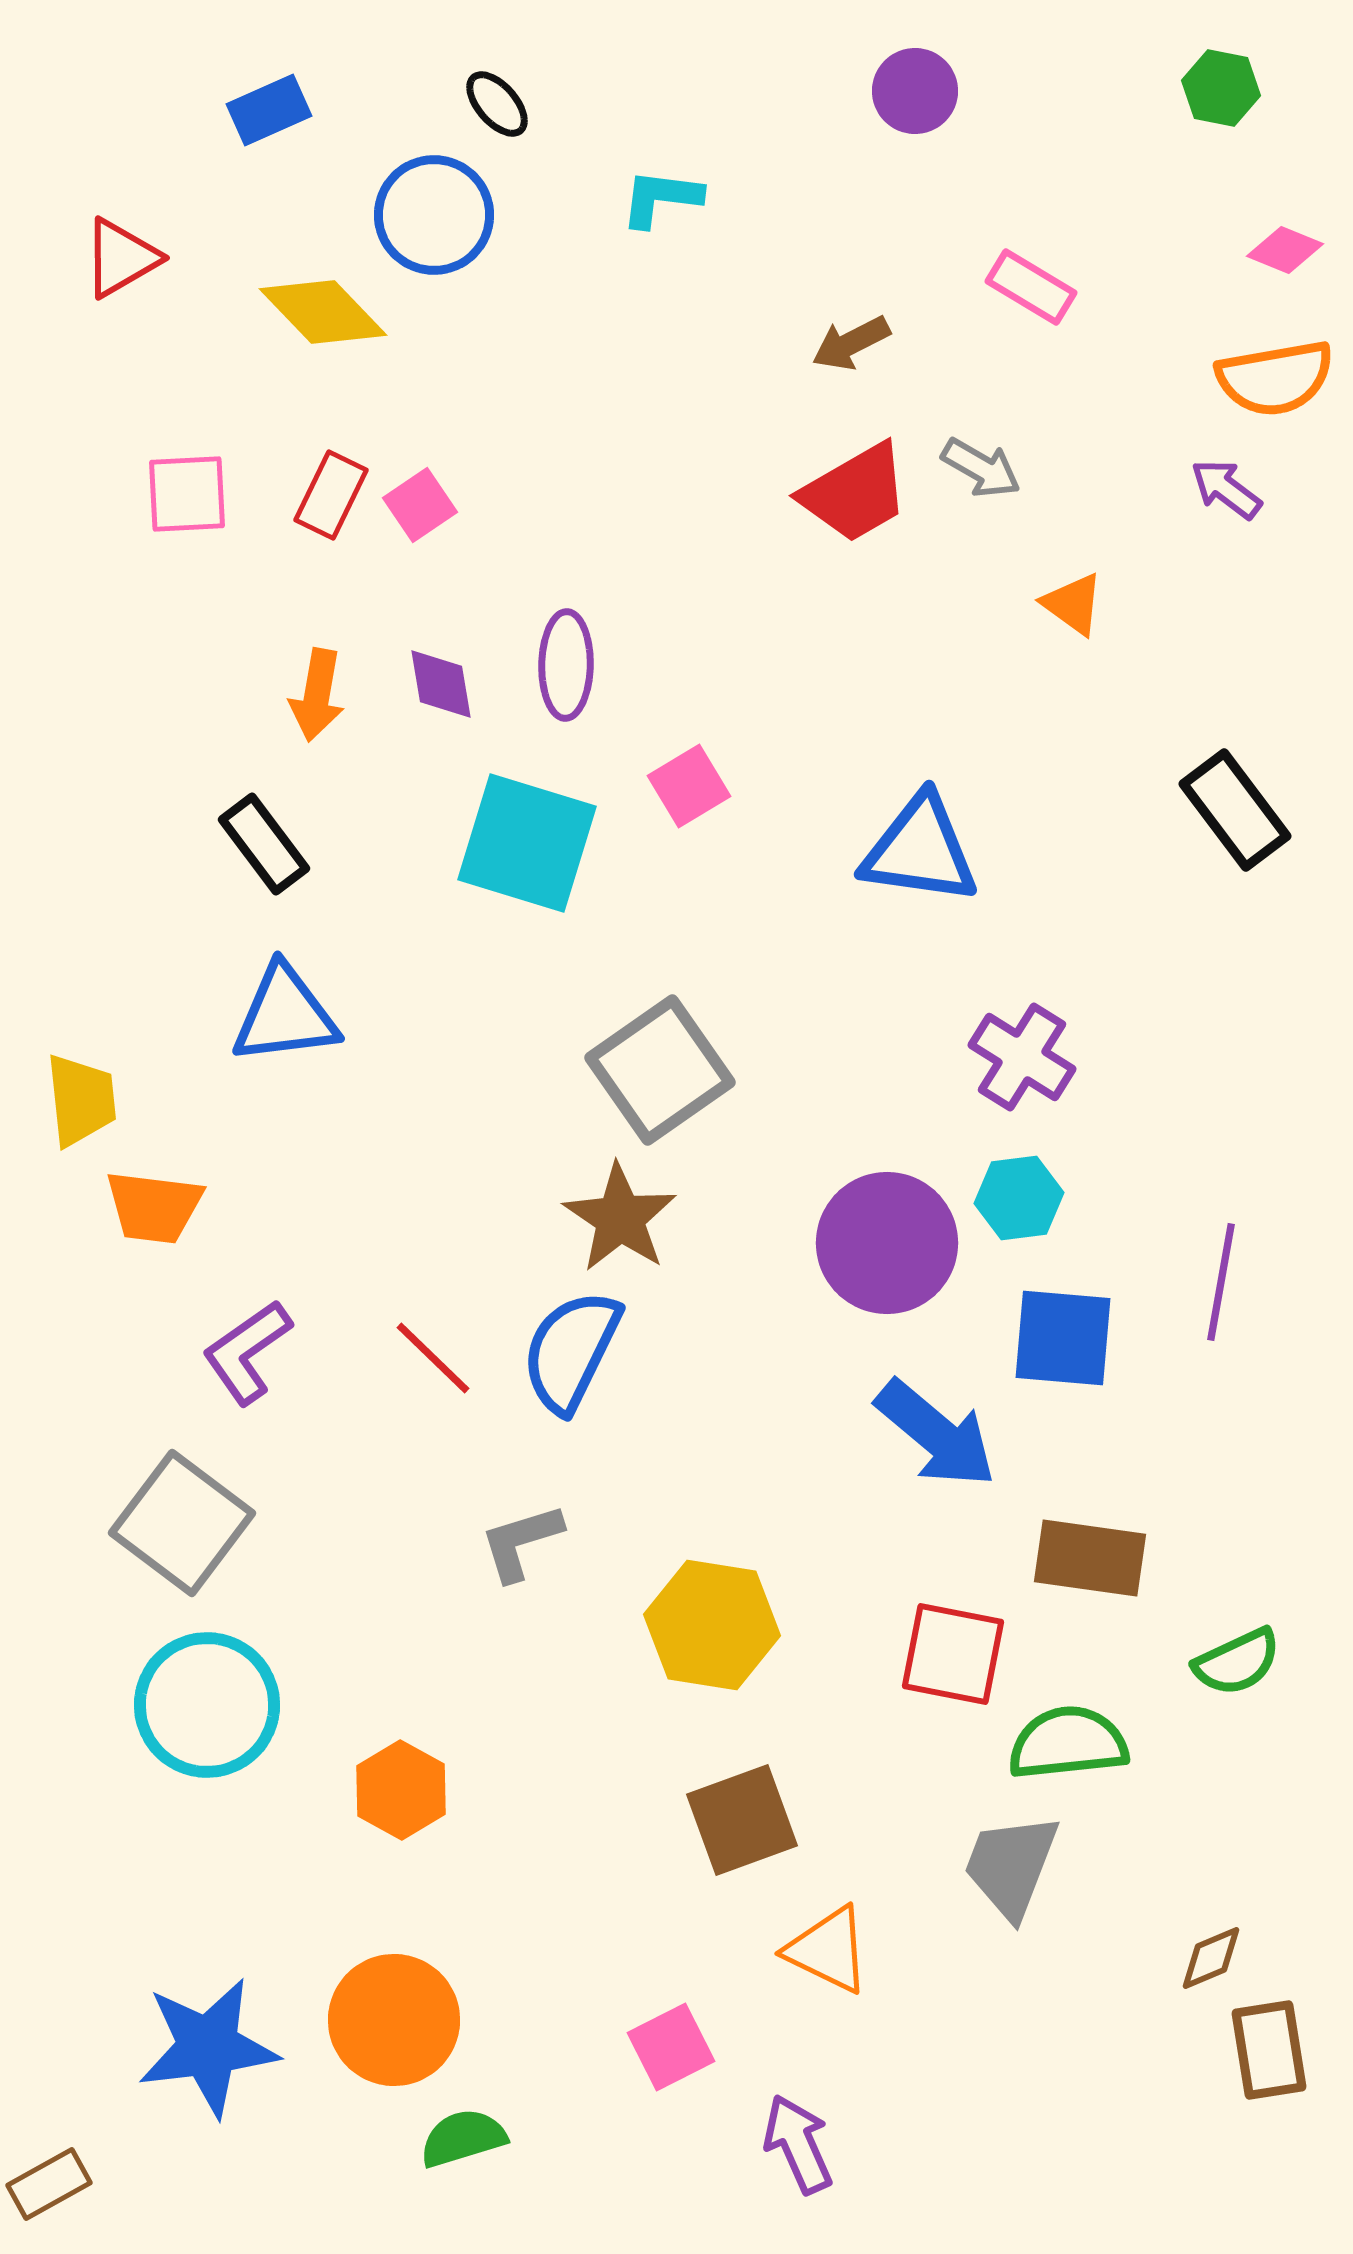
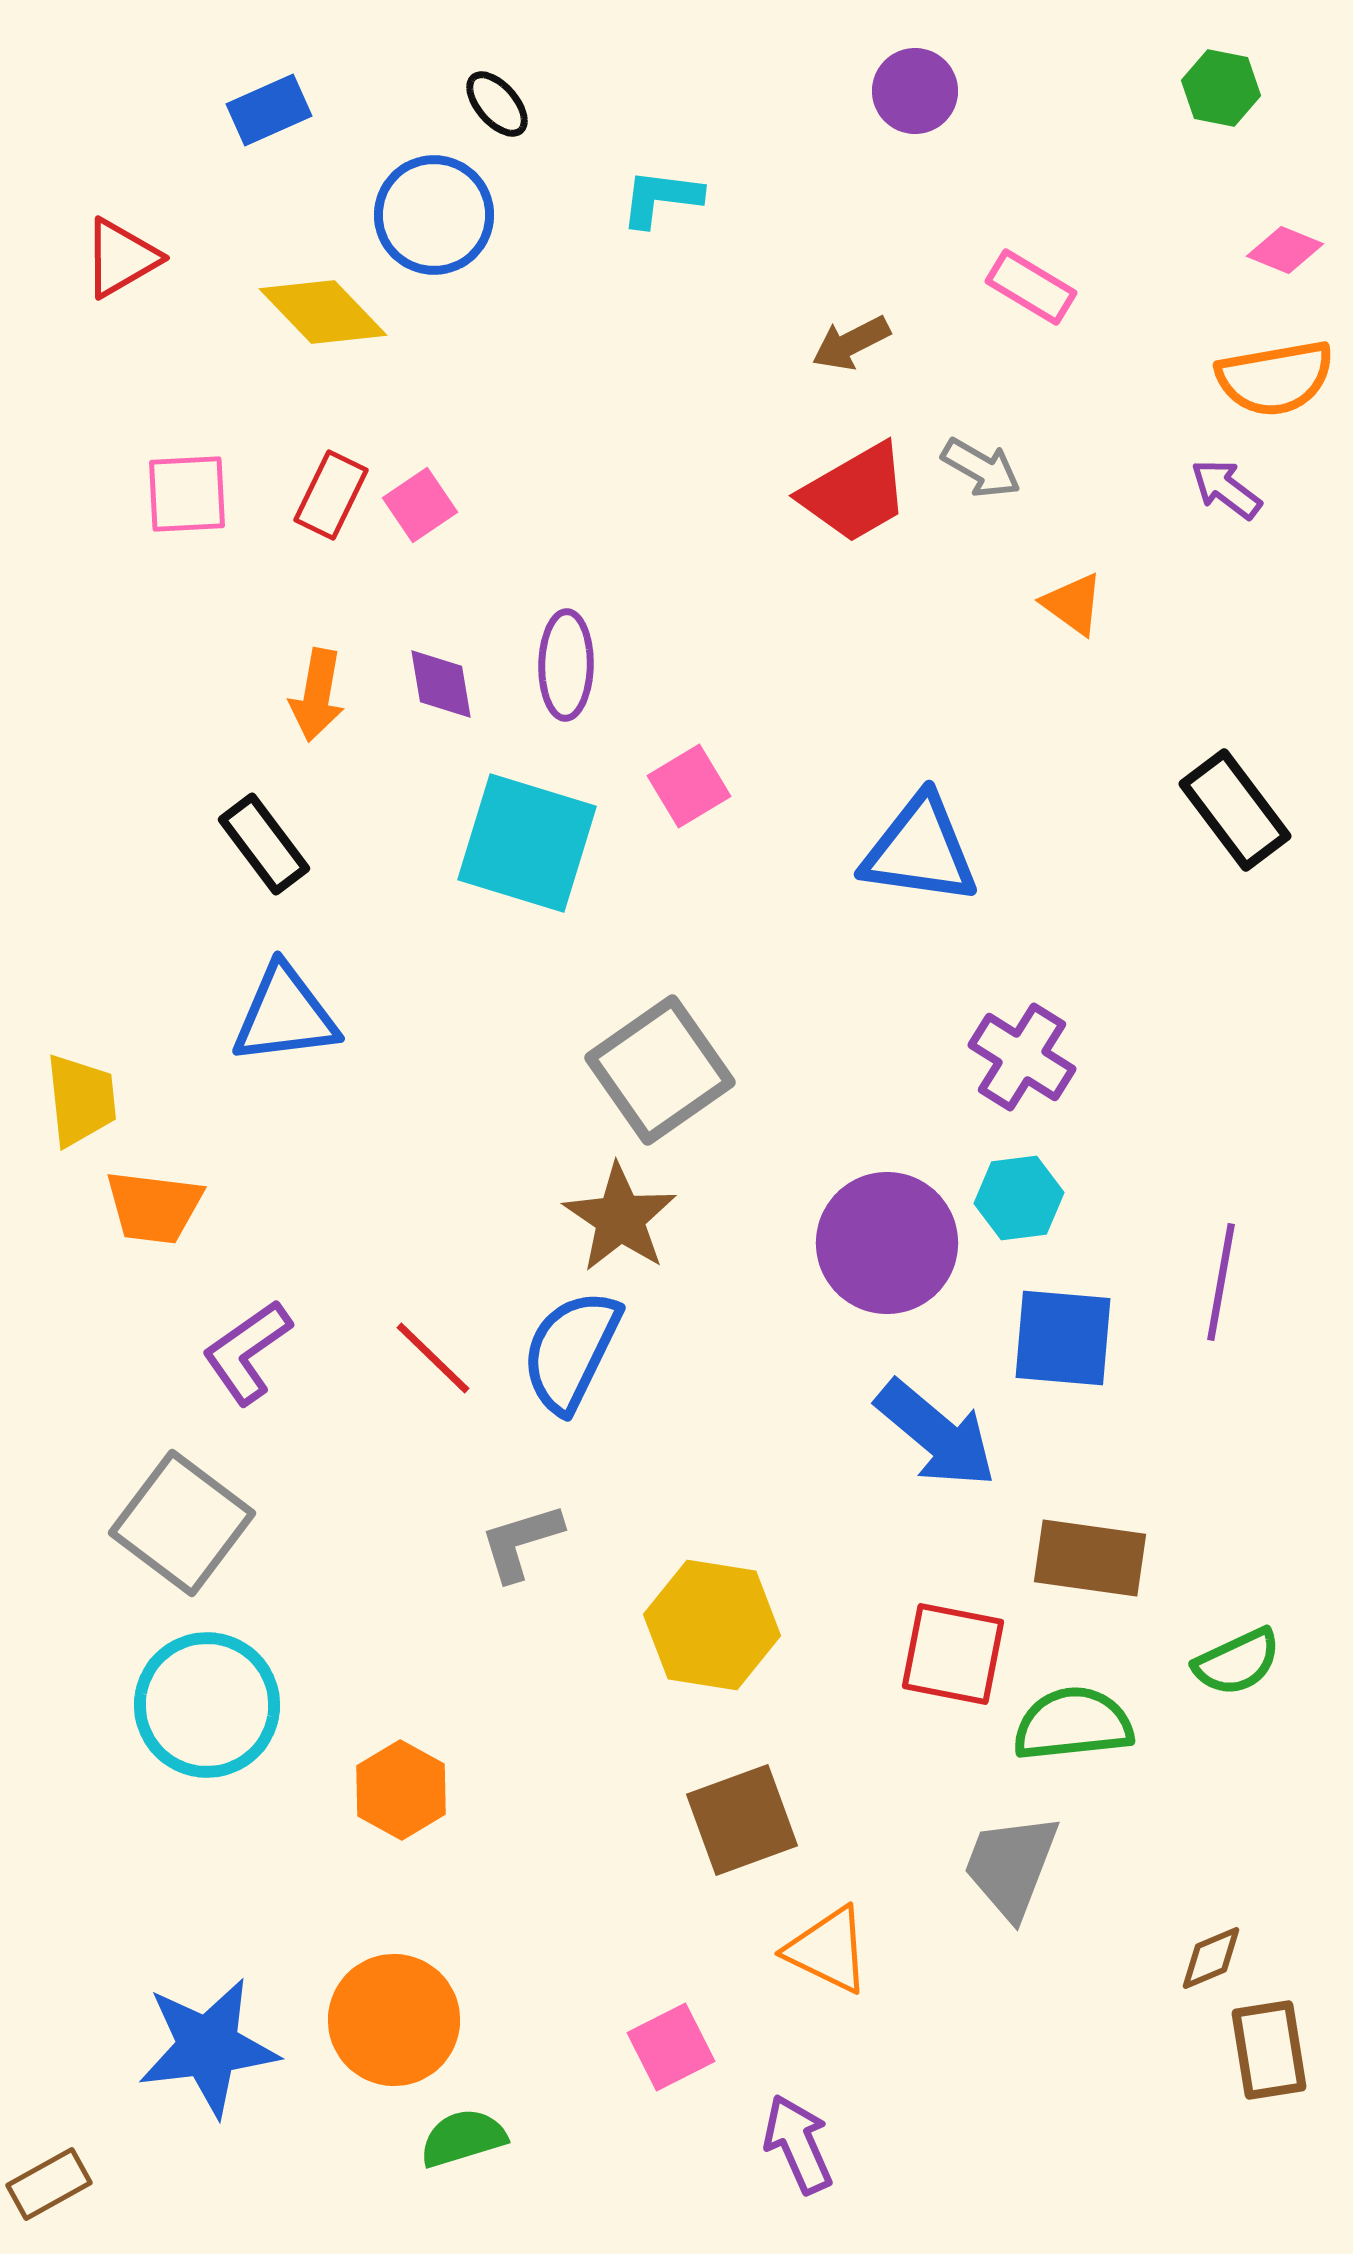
green semicircle at (1068, 1743): moved 5 px right, 19 px up
